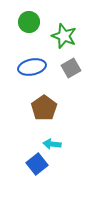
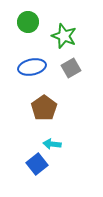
green circle: moved 1 px left
